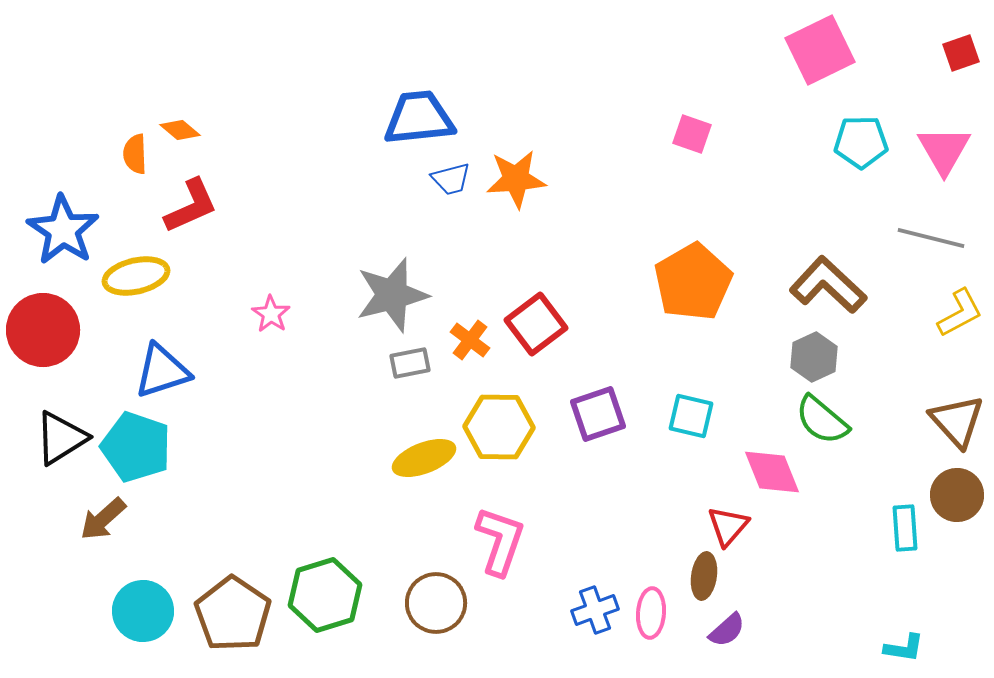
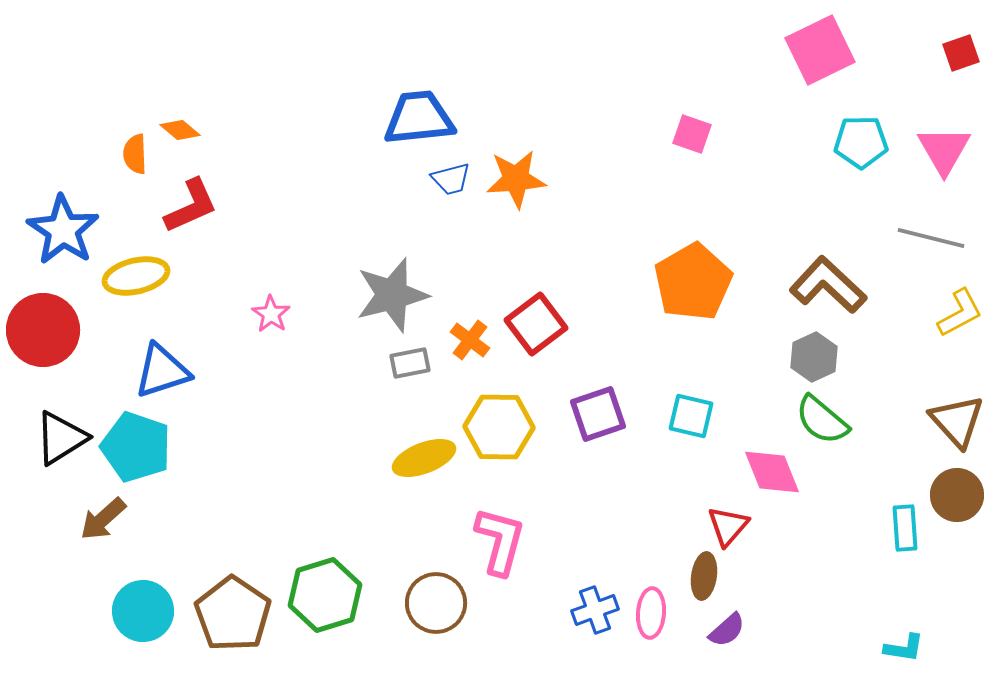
pink L-shape at (500, 541): rotated 4 degrees counterclockwise
